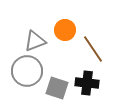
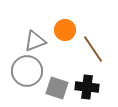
black cross: moved 4 px down
